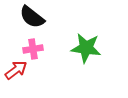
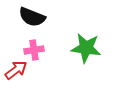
black semicircle: rotated 16 degrees counterclockwise
pink cross: moved 1 px right, 1 px down
